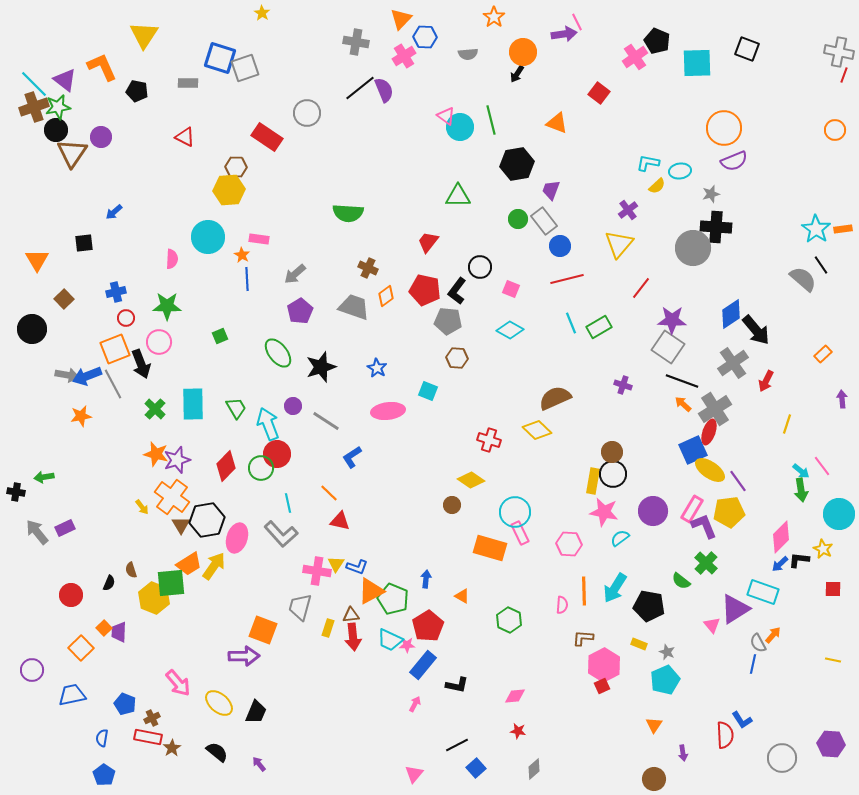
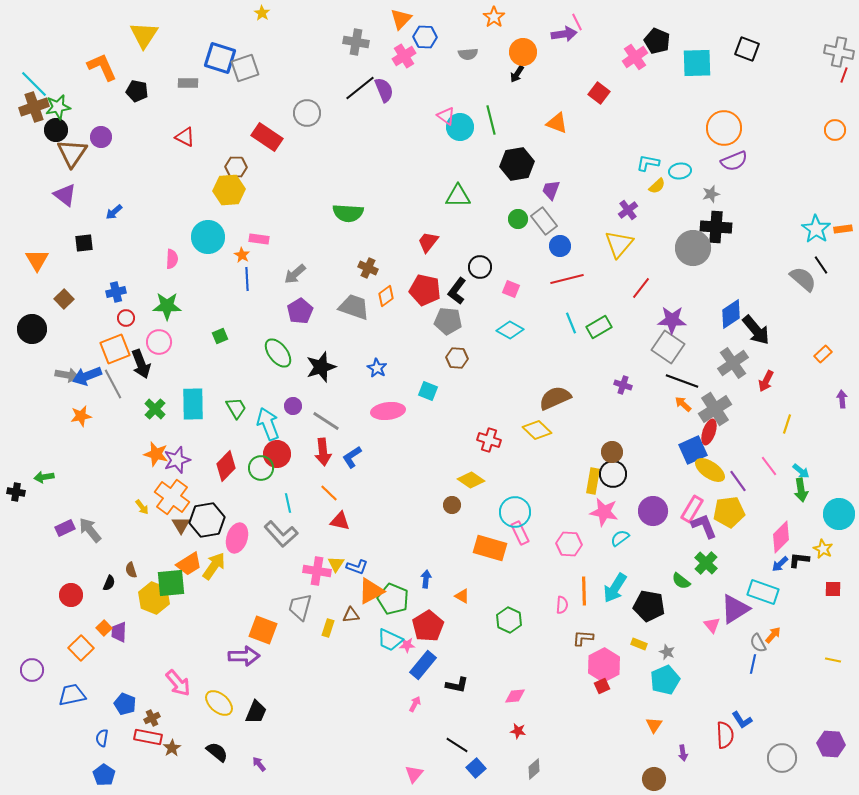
purple triangle at (65, 80): moved 115 px down
pink line at (822, 466): moved 53 px left
gray arrow at (37, 532): moved 53 px right, 2 px up
red arrow at (353, 637): moved 30 px left, 185 px up
black line at (457, 745): rotated 60 degrees clockwise
